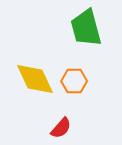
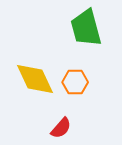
orange hexagon: moved 1 px right, 1 px down
